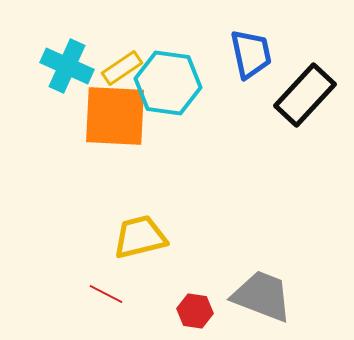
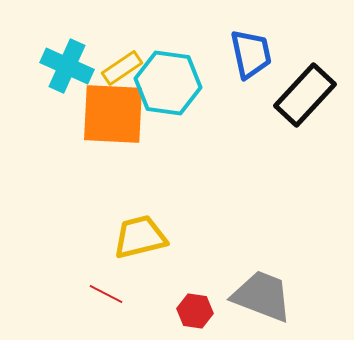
orange square: moved 2 px left, 2 px up
